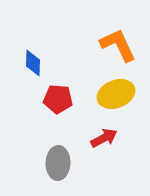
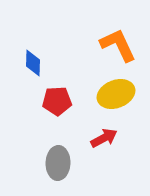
red pentagon: moved 1 px left, 2 px down; rotated 8 degrees counterclockwise
